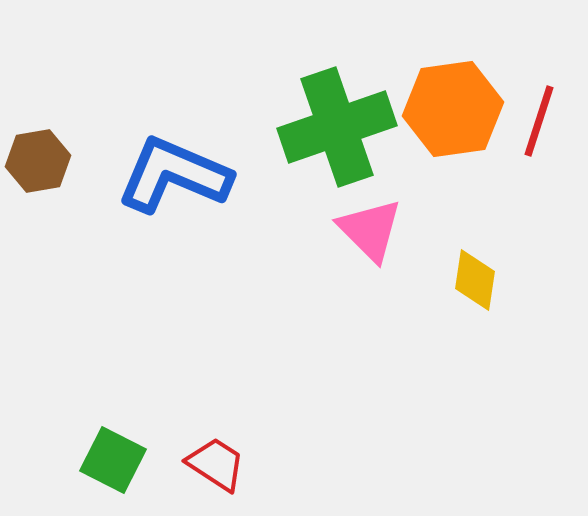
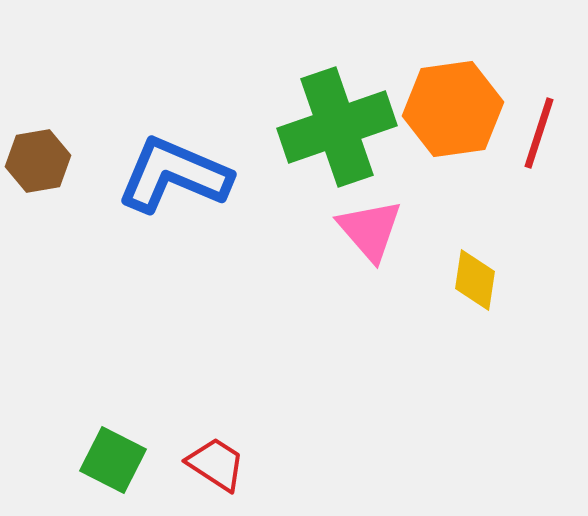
red line: moved 12 px down
pink triangle: rotated 4 degrees clockwise
